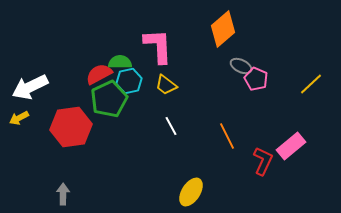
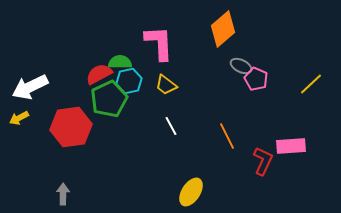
pink L-shape: moved 1 px right, 3 px up
pink rectangle: rotated 36 degrees clockwise
